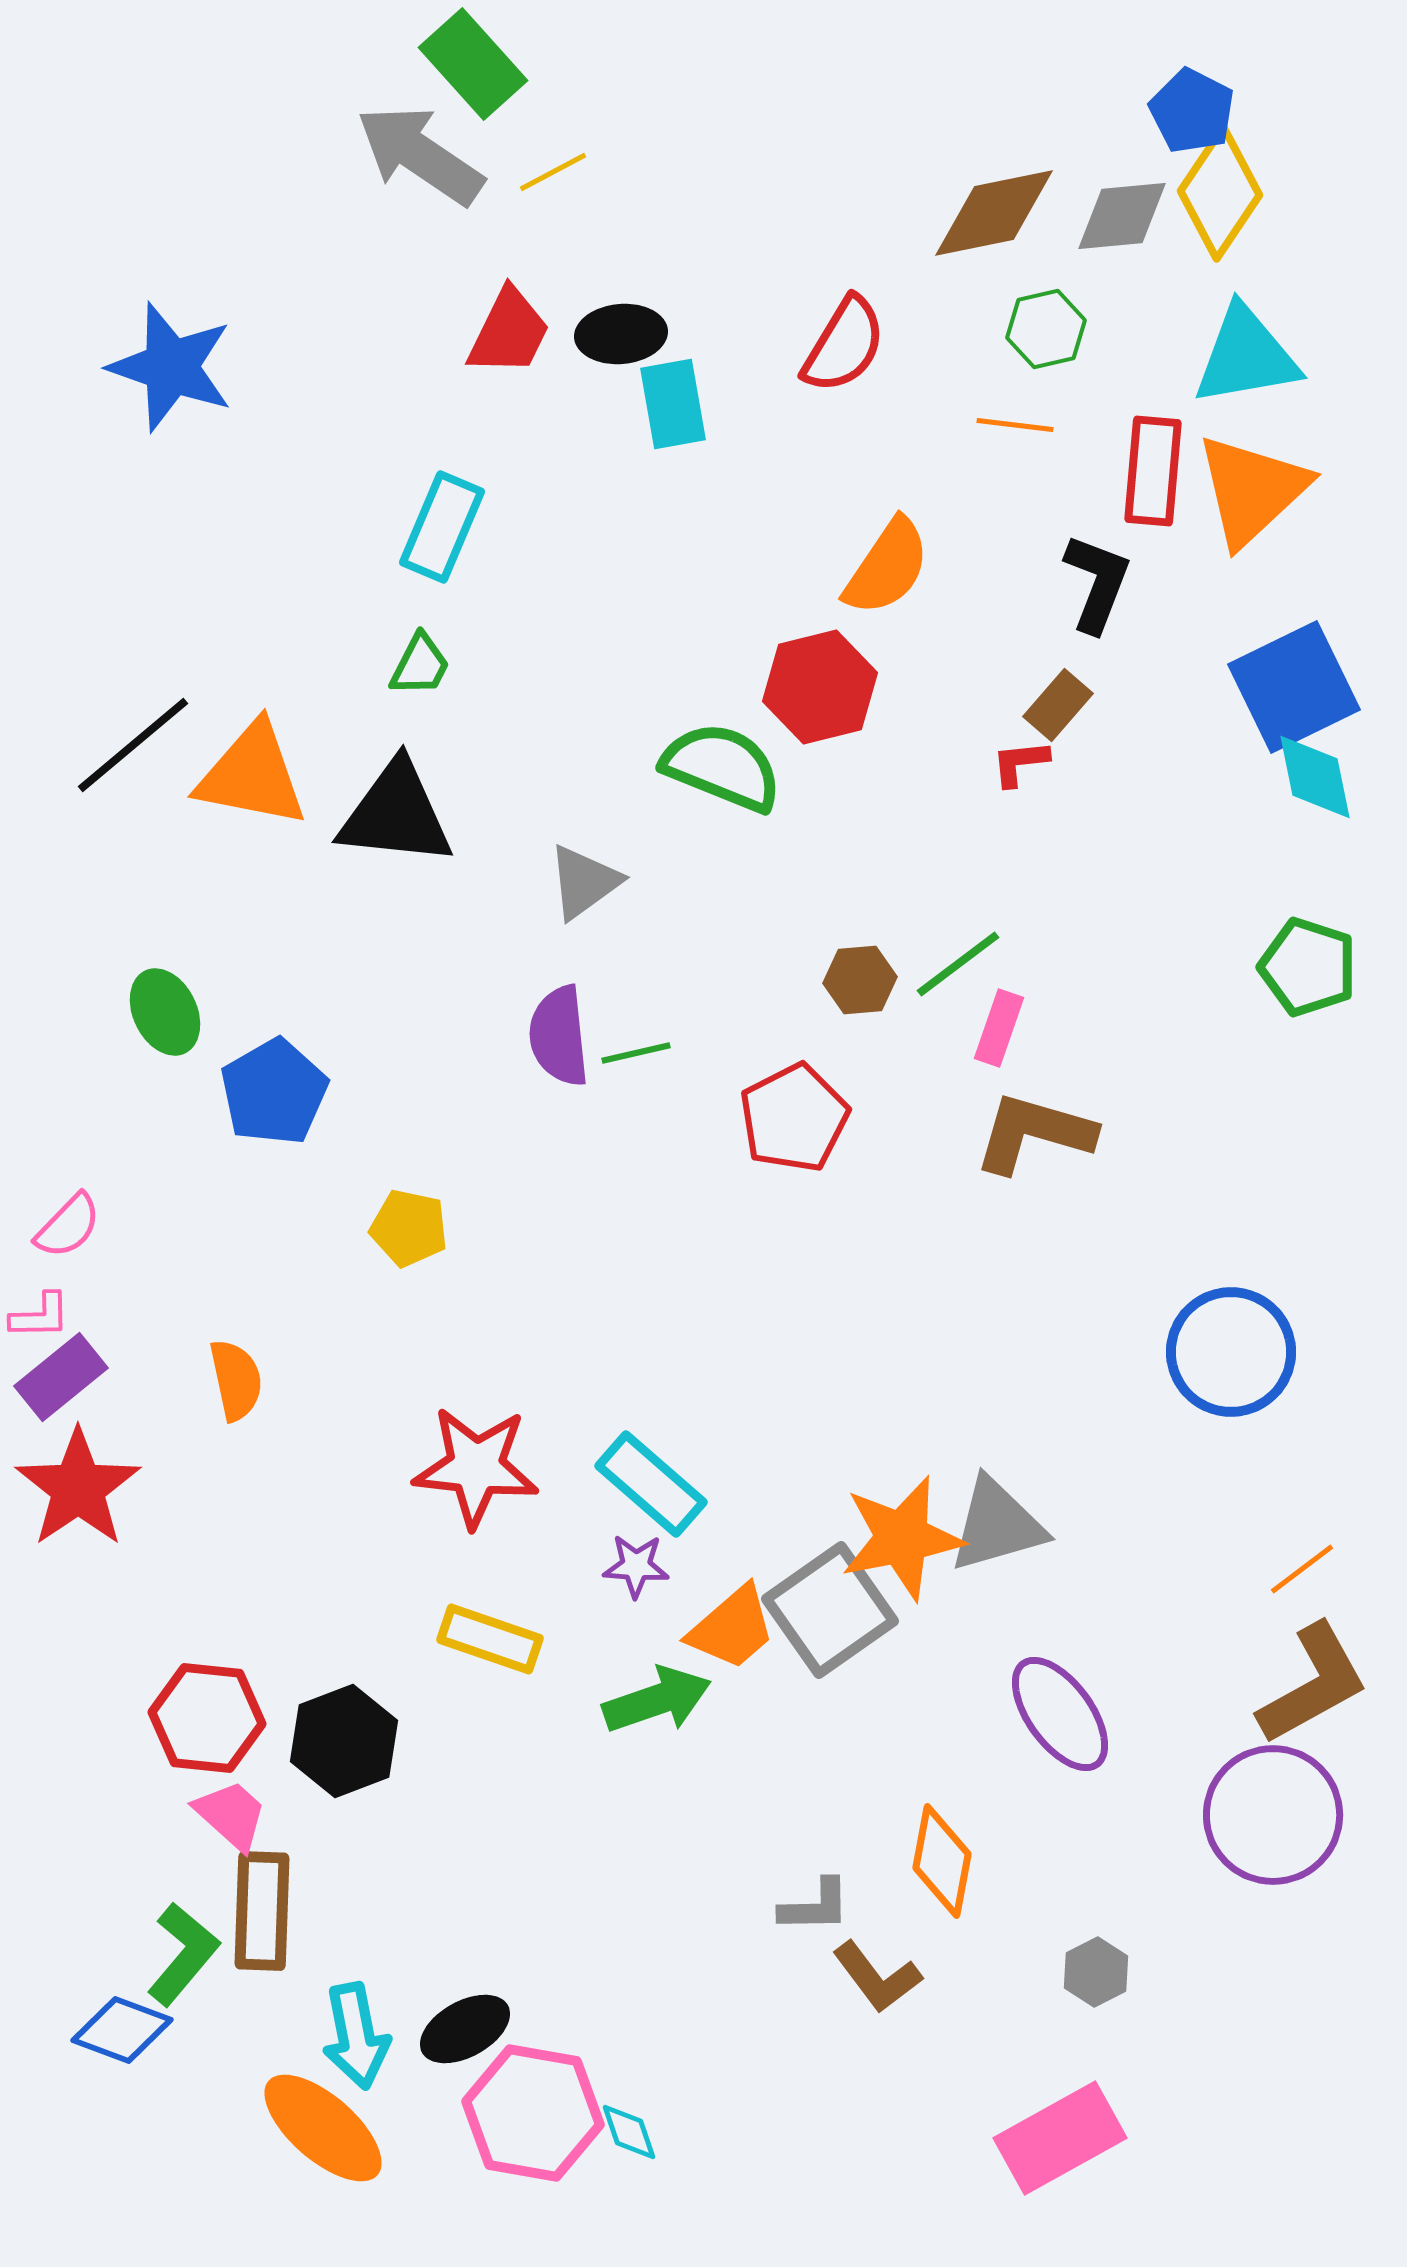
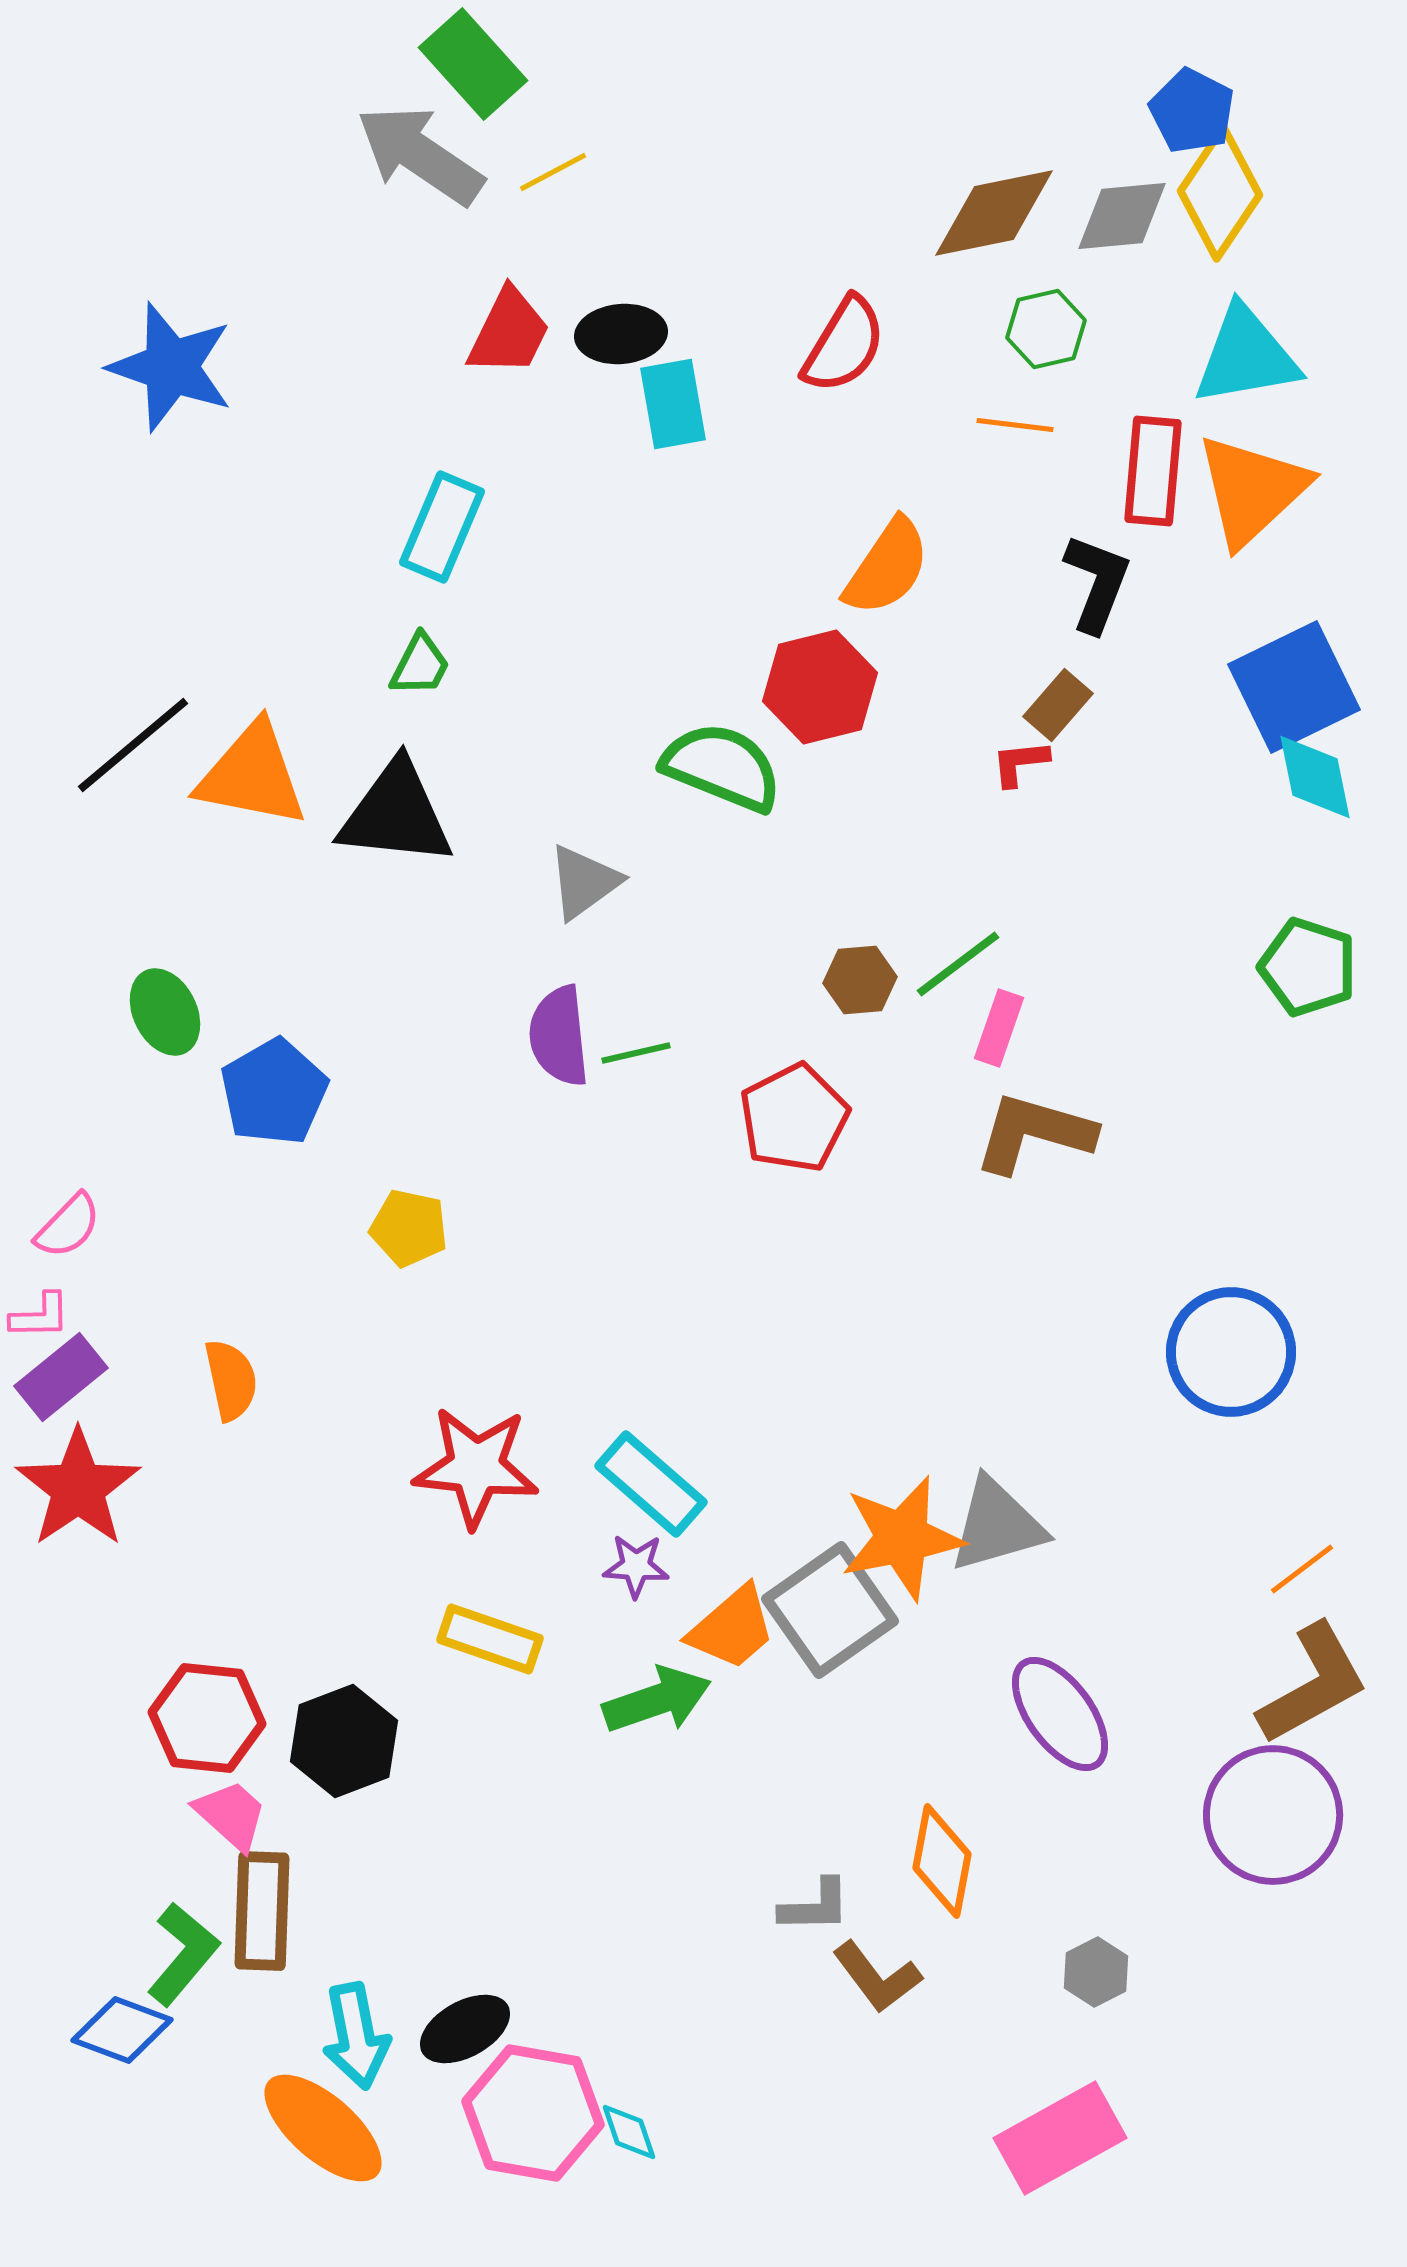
orange semicircle at (236, 1380): moved 5 px left
